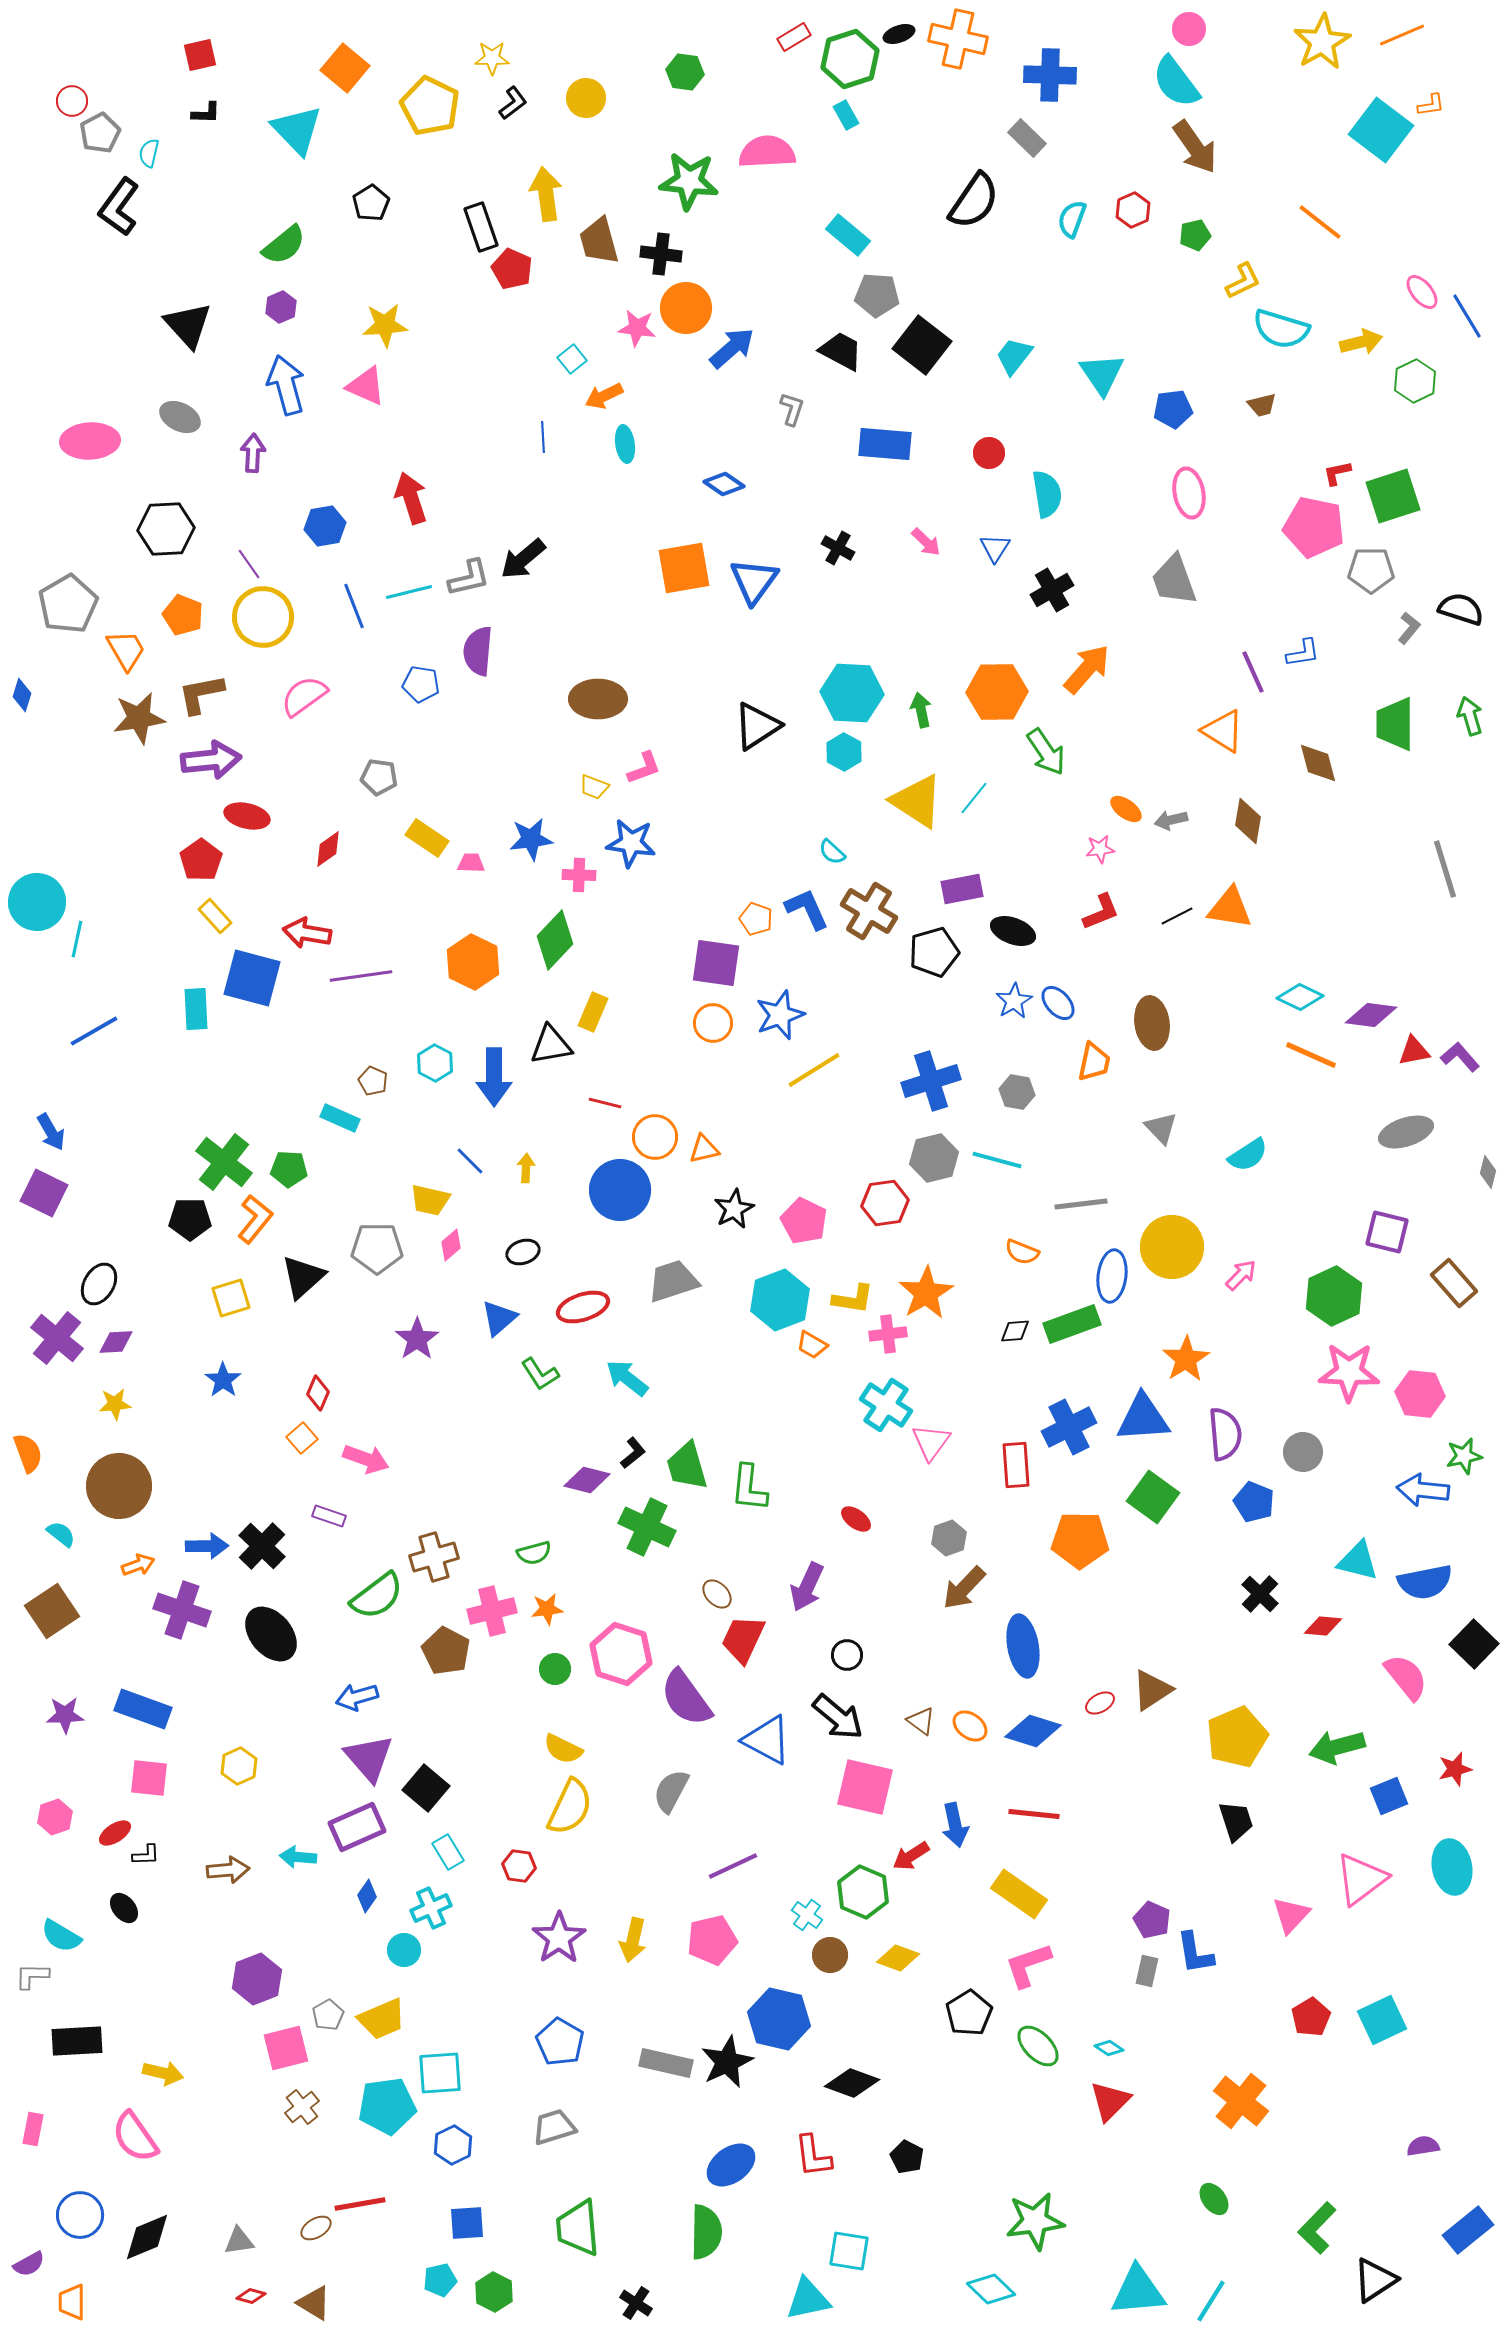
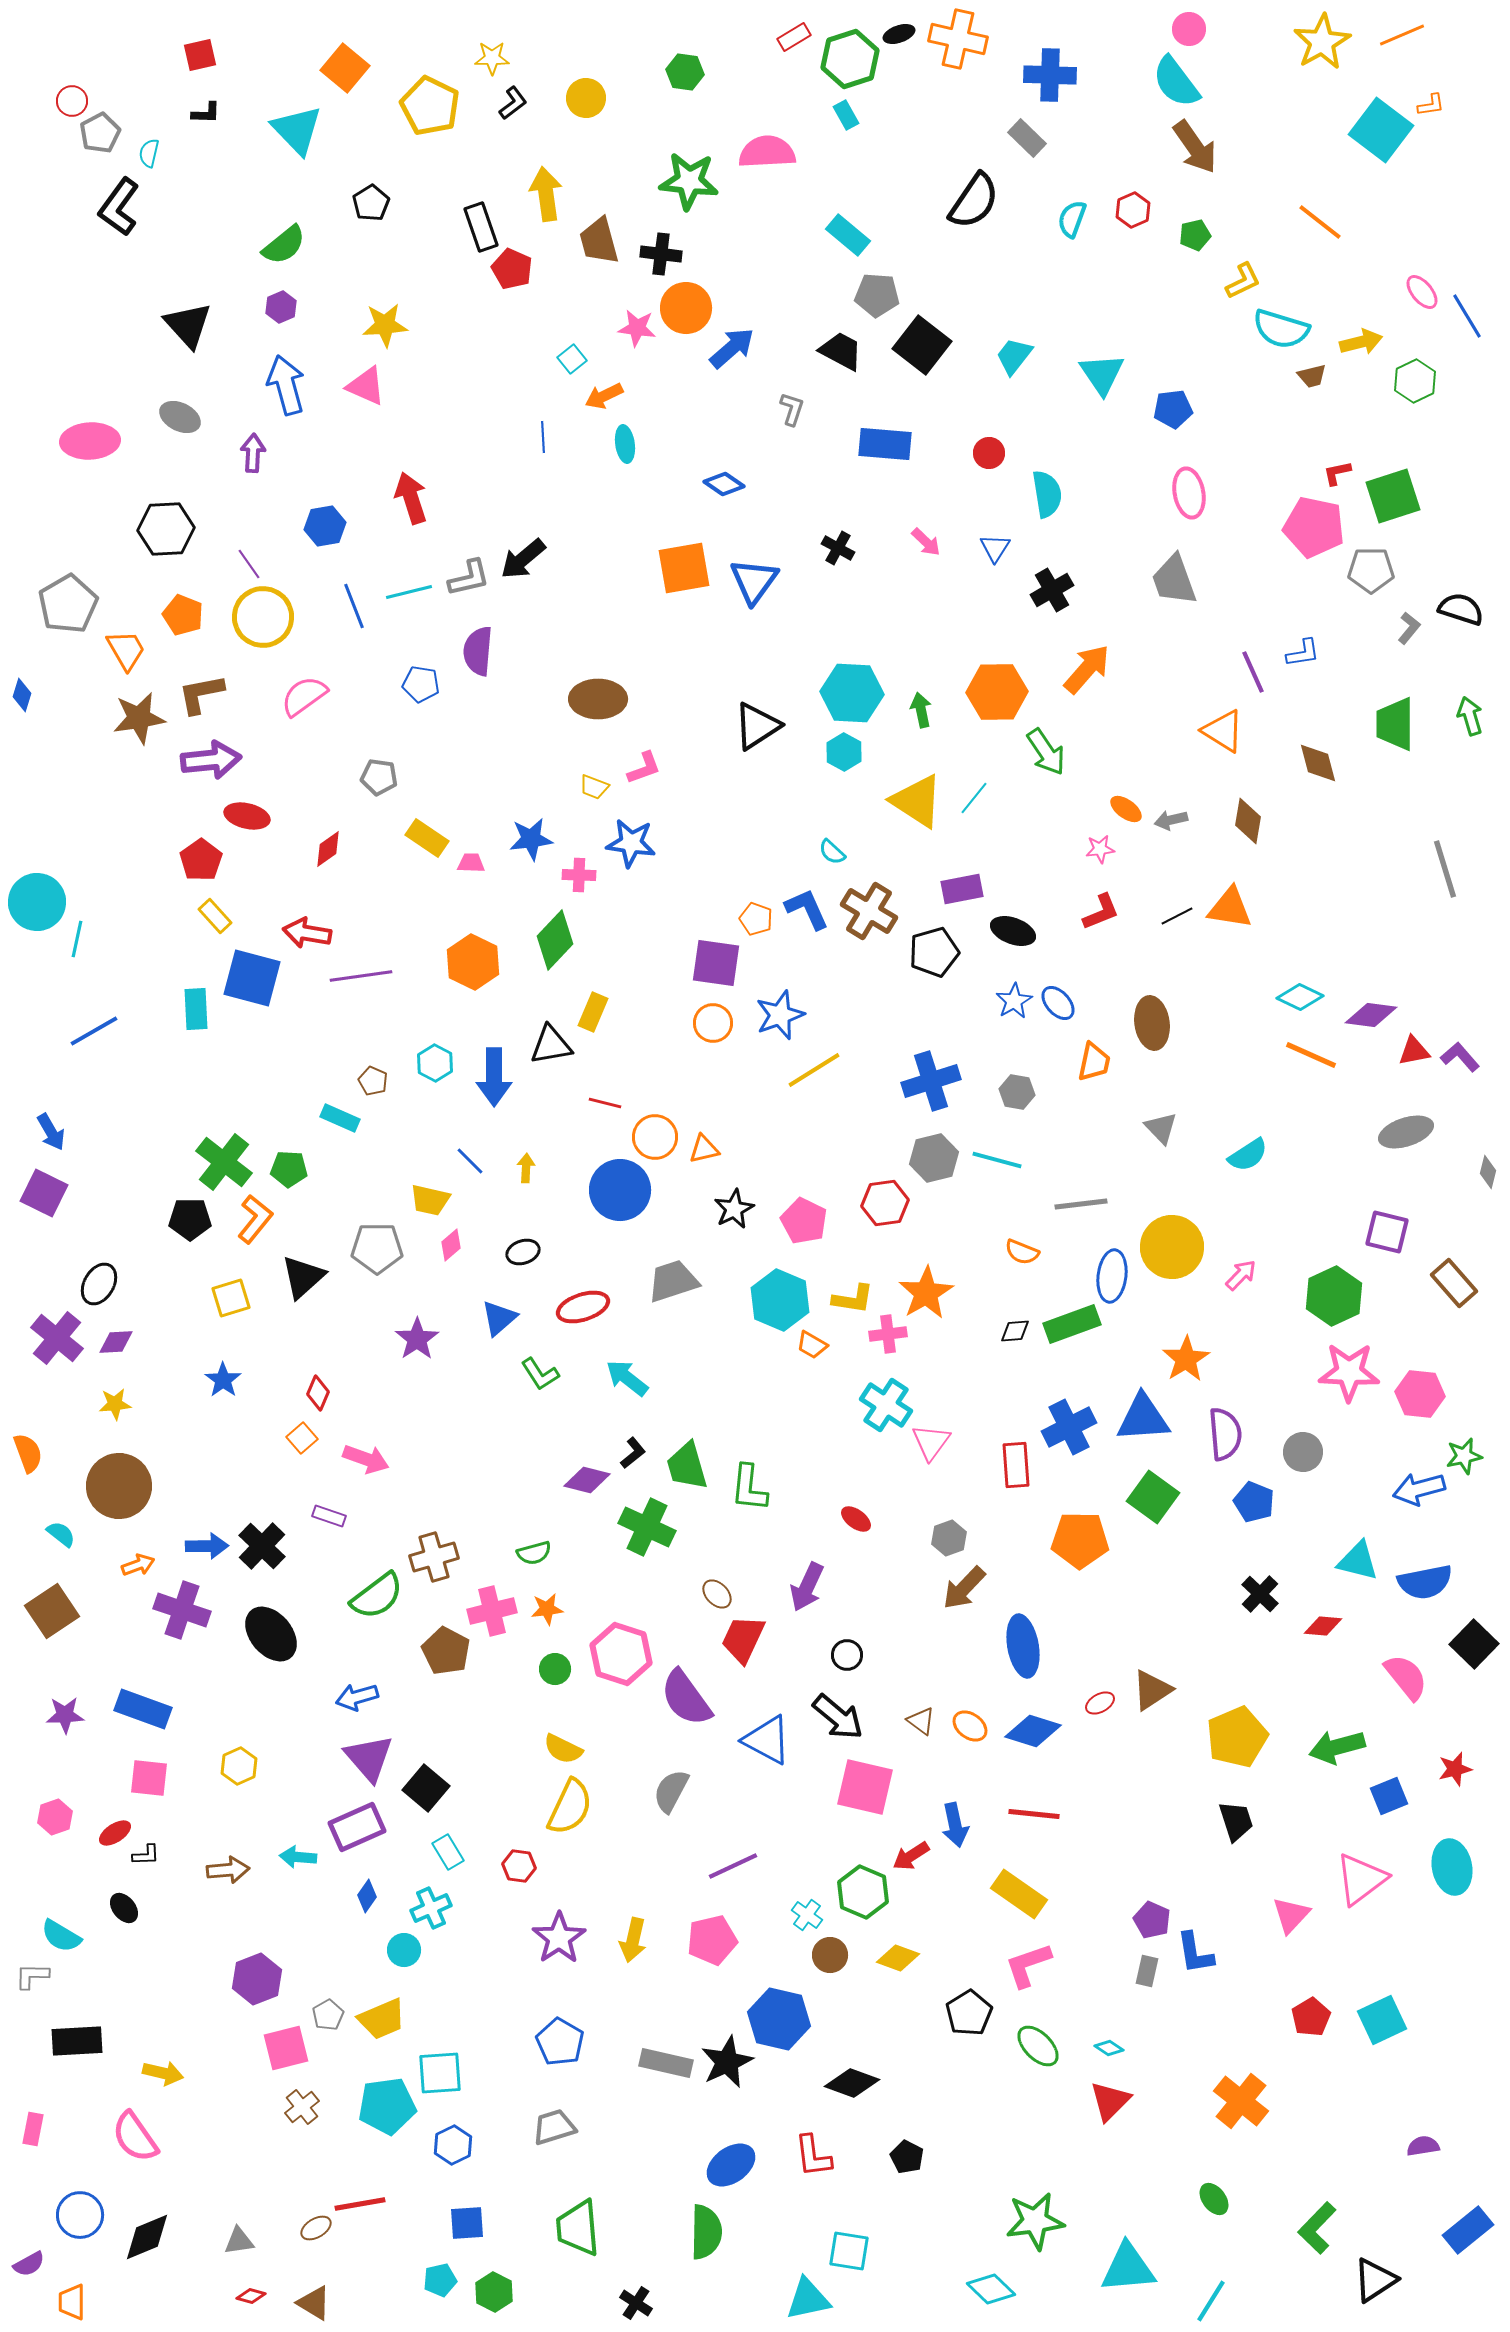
brown trapezoid at (1262, 405): moved 50 px right, 29 px up
cyan hexagon at (780, 1300): rotated 16 degrees counterclockwise
blue arrow at (1423, 1490): moved 4 px left, 1 px up; rotated 21 degrees counterclockwise
cyan triangle at (1138, 2291): moved 10 px left, 23 px up
